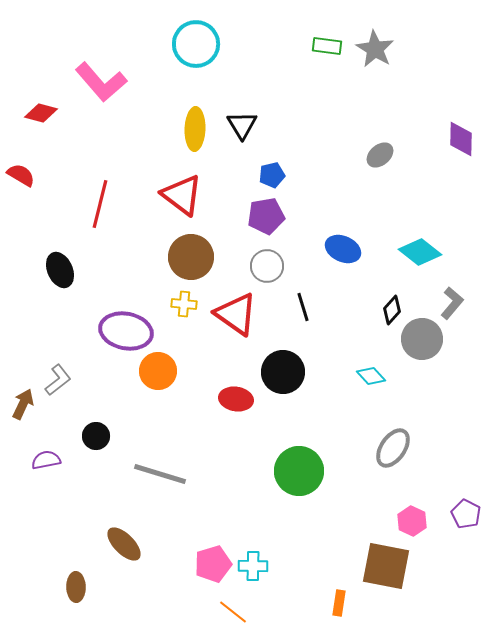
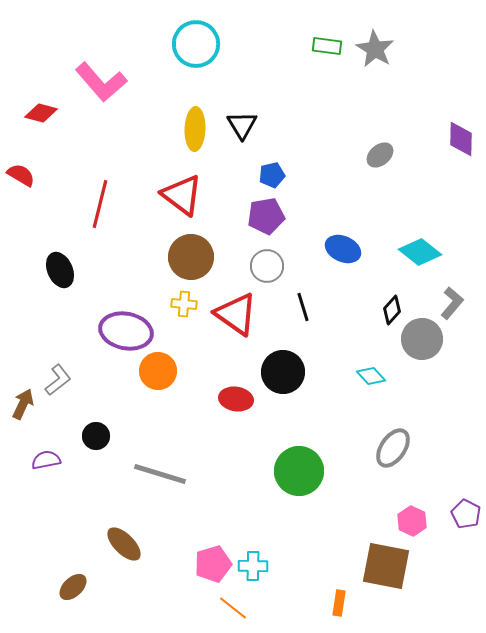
brown ellipse at (76, 587): moved 3 px left; rotated 48 degrees clockwise
orange line at (233, 612): moved 4 px up
